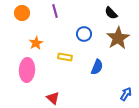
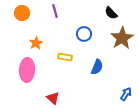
brown star: moved 4 px right
